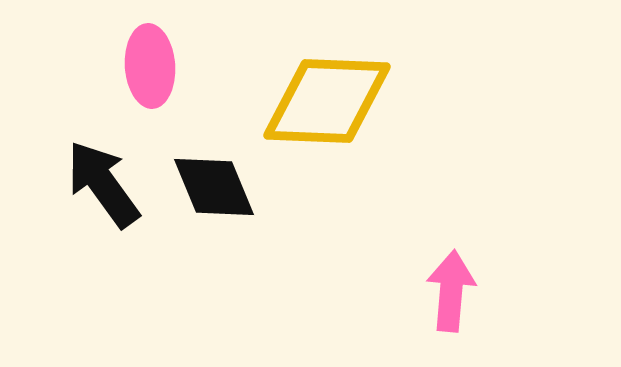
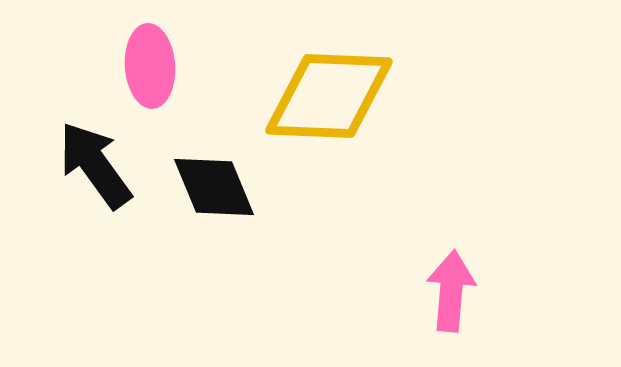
yellow diamond: moved 2 px right, 5 px up
black arrow: moved 8 px left, 19 px up
